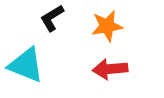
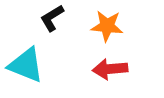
orange star: rotated 16 degrees clockwise
